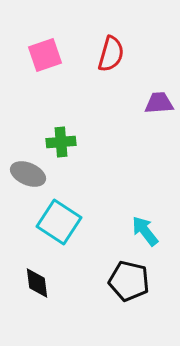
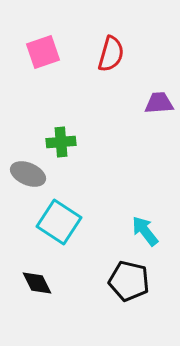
pink square: moved 2 px left, 3 px up
black diamond: rotated 20 degrees counterclockwise
